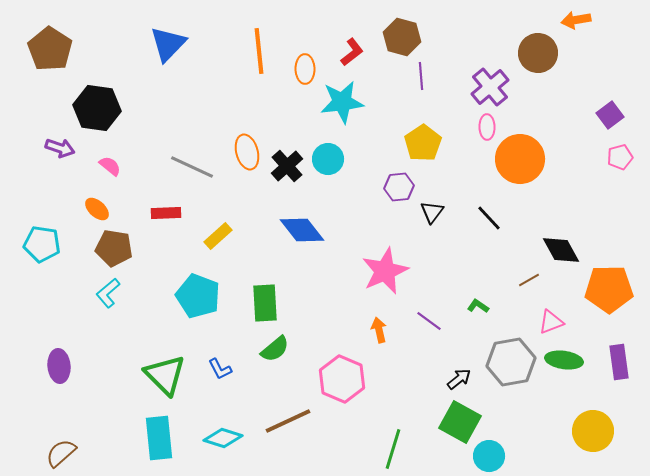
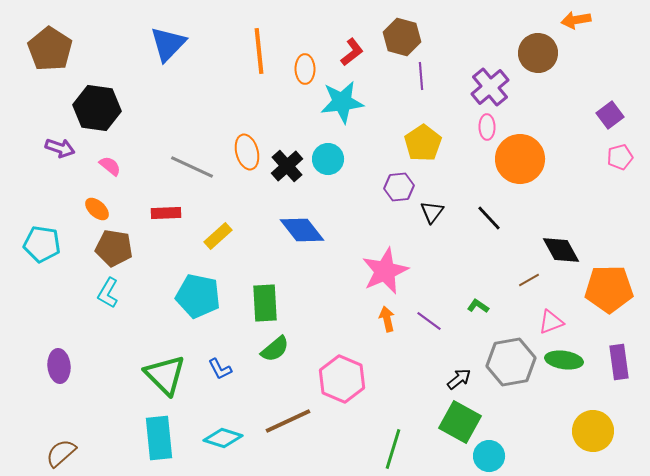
cyan L-shape at (108, 293): rotated 20 degrees counterclockwise
cyan pentagon at (198, 296): rotated 9 degrees counterclockwise
orange arrow at (379, 330): moved 8 px right, 11 px up
